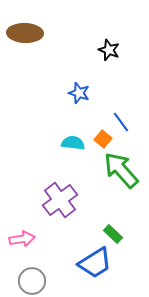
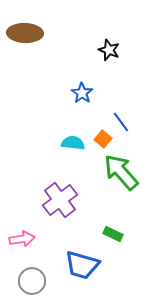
blue star: moved 3 px right; rotated 15 degrees clockwise
green arrow: moved 2 px down
green rectangle: rotated 18 degrees counterclockwise
blue trapezoid: moved 13 px left, 2 px down; rotated 48 degrees clockwise
